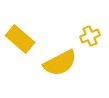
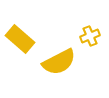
yellow semicircle: moved 1 px left, 1 px up
